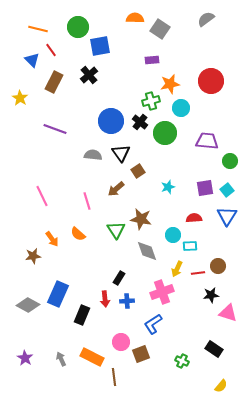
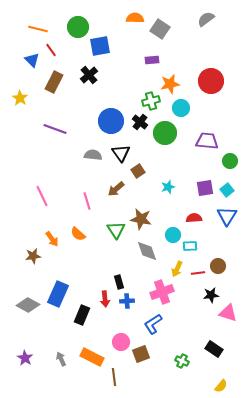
black rectangle at (119, 278): moved 4 px down; rotated 48 degrees counterclockwise
